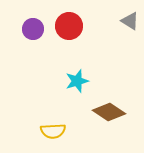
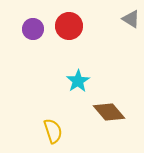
gray triangle: moved 1 px right, 2 px up
cyan star: moved 1 px right; rotated 15 degrees counterclockwise
brown diamond: rotated 16 degrees clockwise
yellow semicircle: rotated 105 degrees counterclockwise
